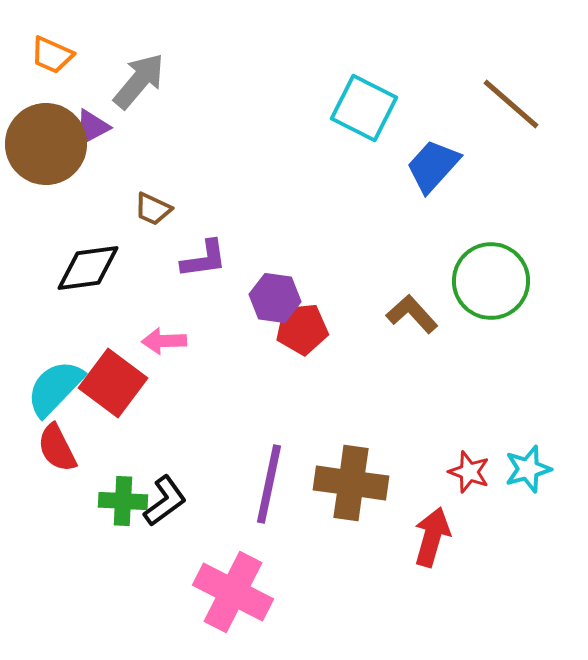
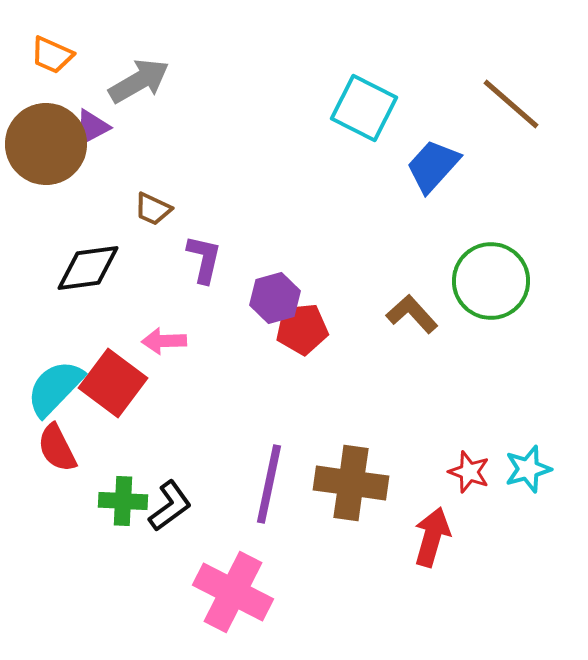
gray arrow: rotated 20 degrees clockwise
purple L-shape: rotated 69 degrees counterclockwise
purple hexagon: rotated 24 degrees counterclockwise
black L-shape: moved 5 px right, 5 px down
